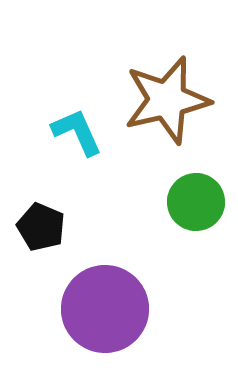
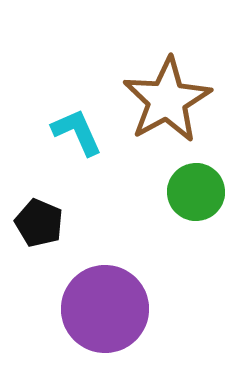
brown star: rotated 16 degrees counterclockwise
green circle: moved 10 px up
black pentagon: moved 2 px left, 4 px up
